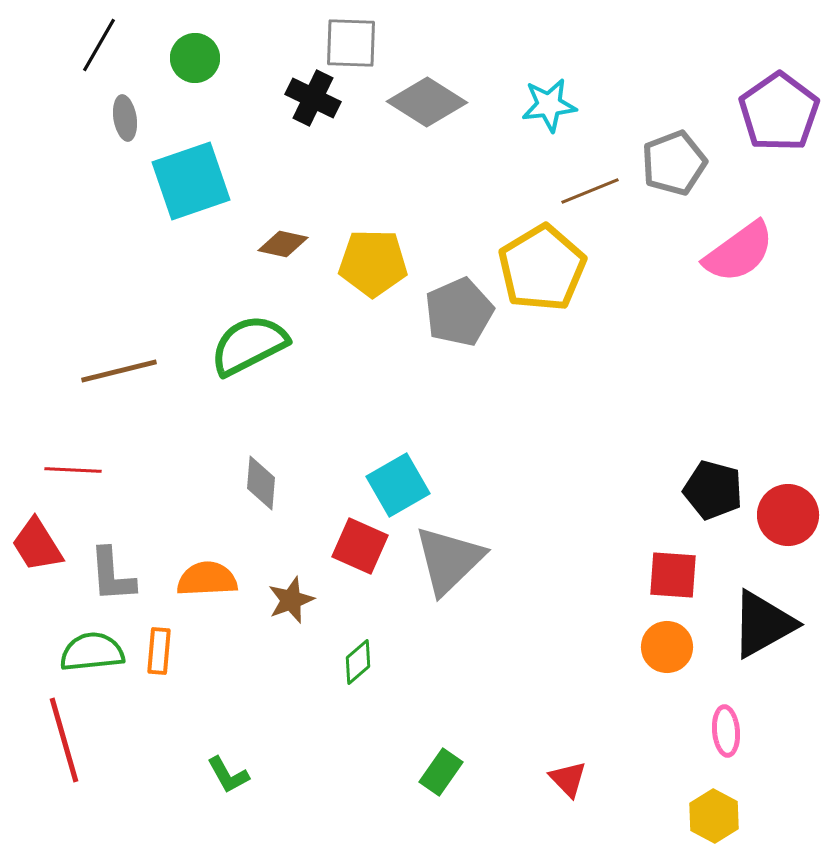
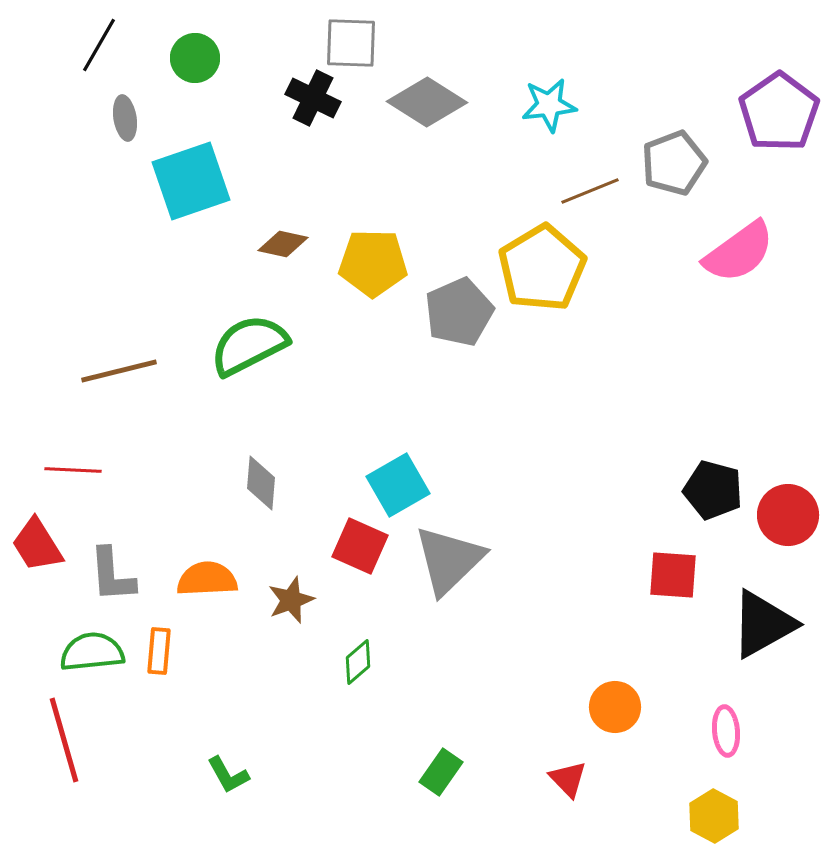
orange circle at (667, 647): moved 52 px left, 60 px down
